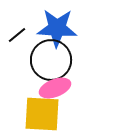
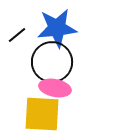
blue star: rotated 9 degrees counterclockwise
black circle: moved 1 px right, 2 px down
pink ellipse: rotated 32 degrees clockwise
